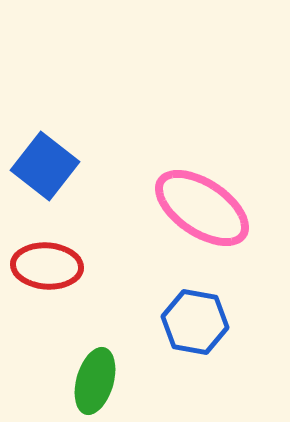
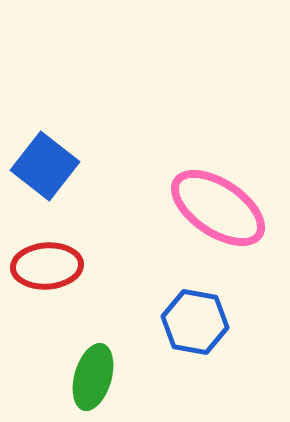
pink ellipse: moved 16 px right
red ellipse: rotated 8 degrees counterclockwise
green ellipse: moved 2 px left, 4 px up
